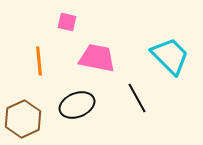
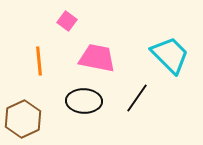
pink square: moved 1 px up; rotated 24 degrees clockwise
cyan trapezoid: moved 1 px up
black line: rotated 64 degrees clockwise
black ellipse: moved 7 px right, 4 px up; rotated 24 degrees clockwise
